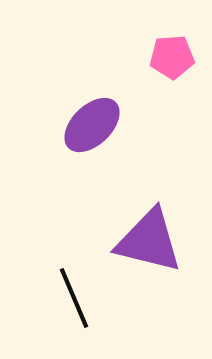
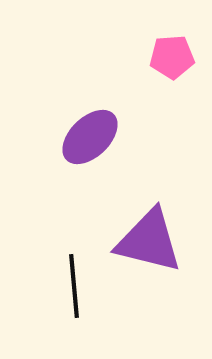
purple ellipse: moved 2 px left, 12 px down
black line: moved 12 px up; rotated 18 degrees clockwise
